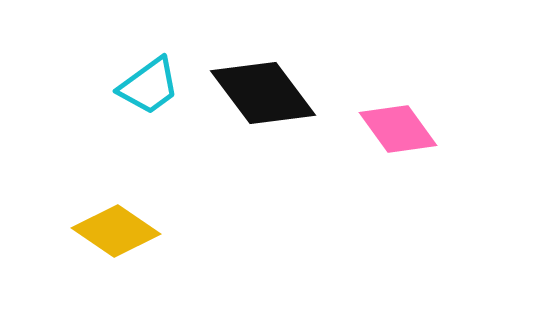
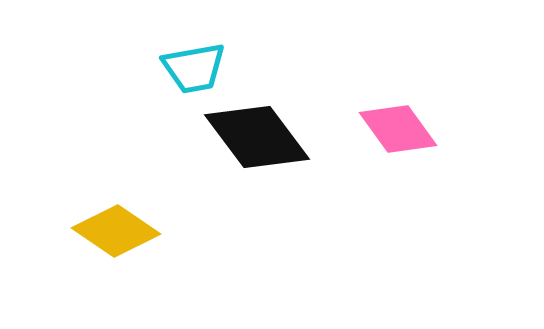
cyan trapezoid: moved 45 px right, 18 px up; rotated 26 degrees clockwise
black diamond: moved 6 px left, 44 px down
